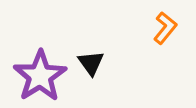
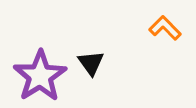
orange L-shape: rotated 84 degrees counterclockwise
